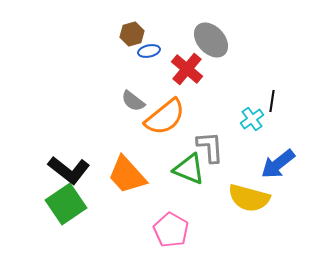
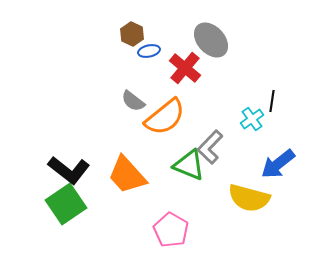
brown hexagon: rotated 20 degrees counterclockwise
red cross: moved 2 px left, 1 px up
gray L-shape: rotated 132 degrees counterclockwise
green triangle: moved 4 px up
